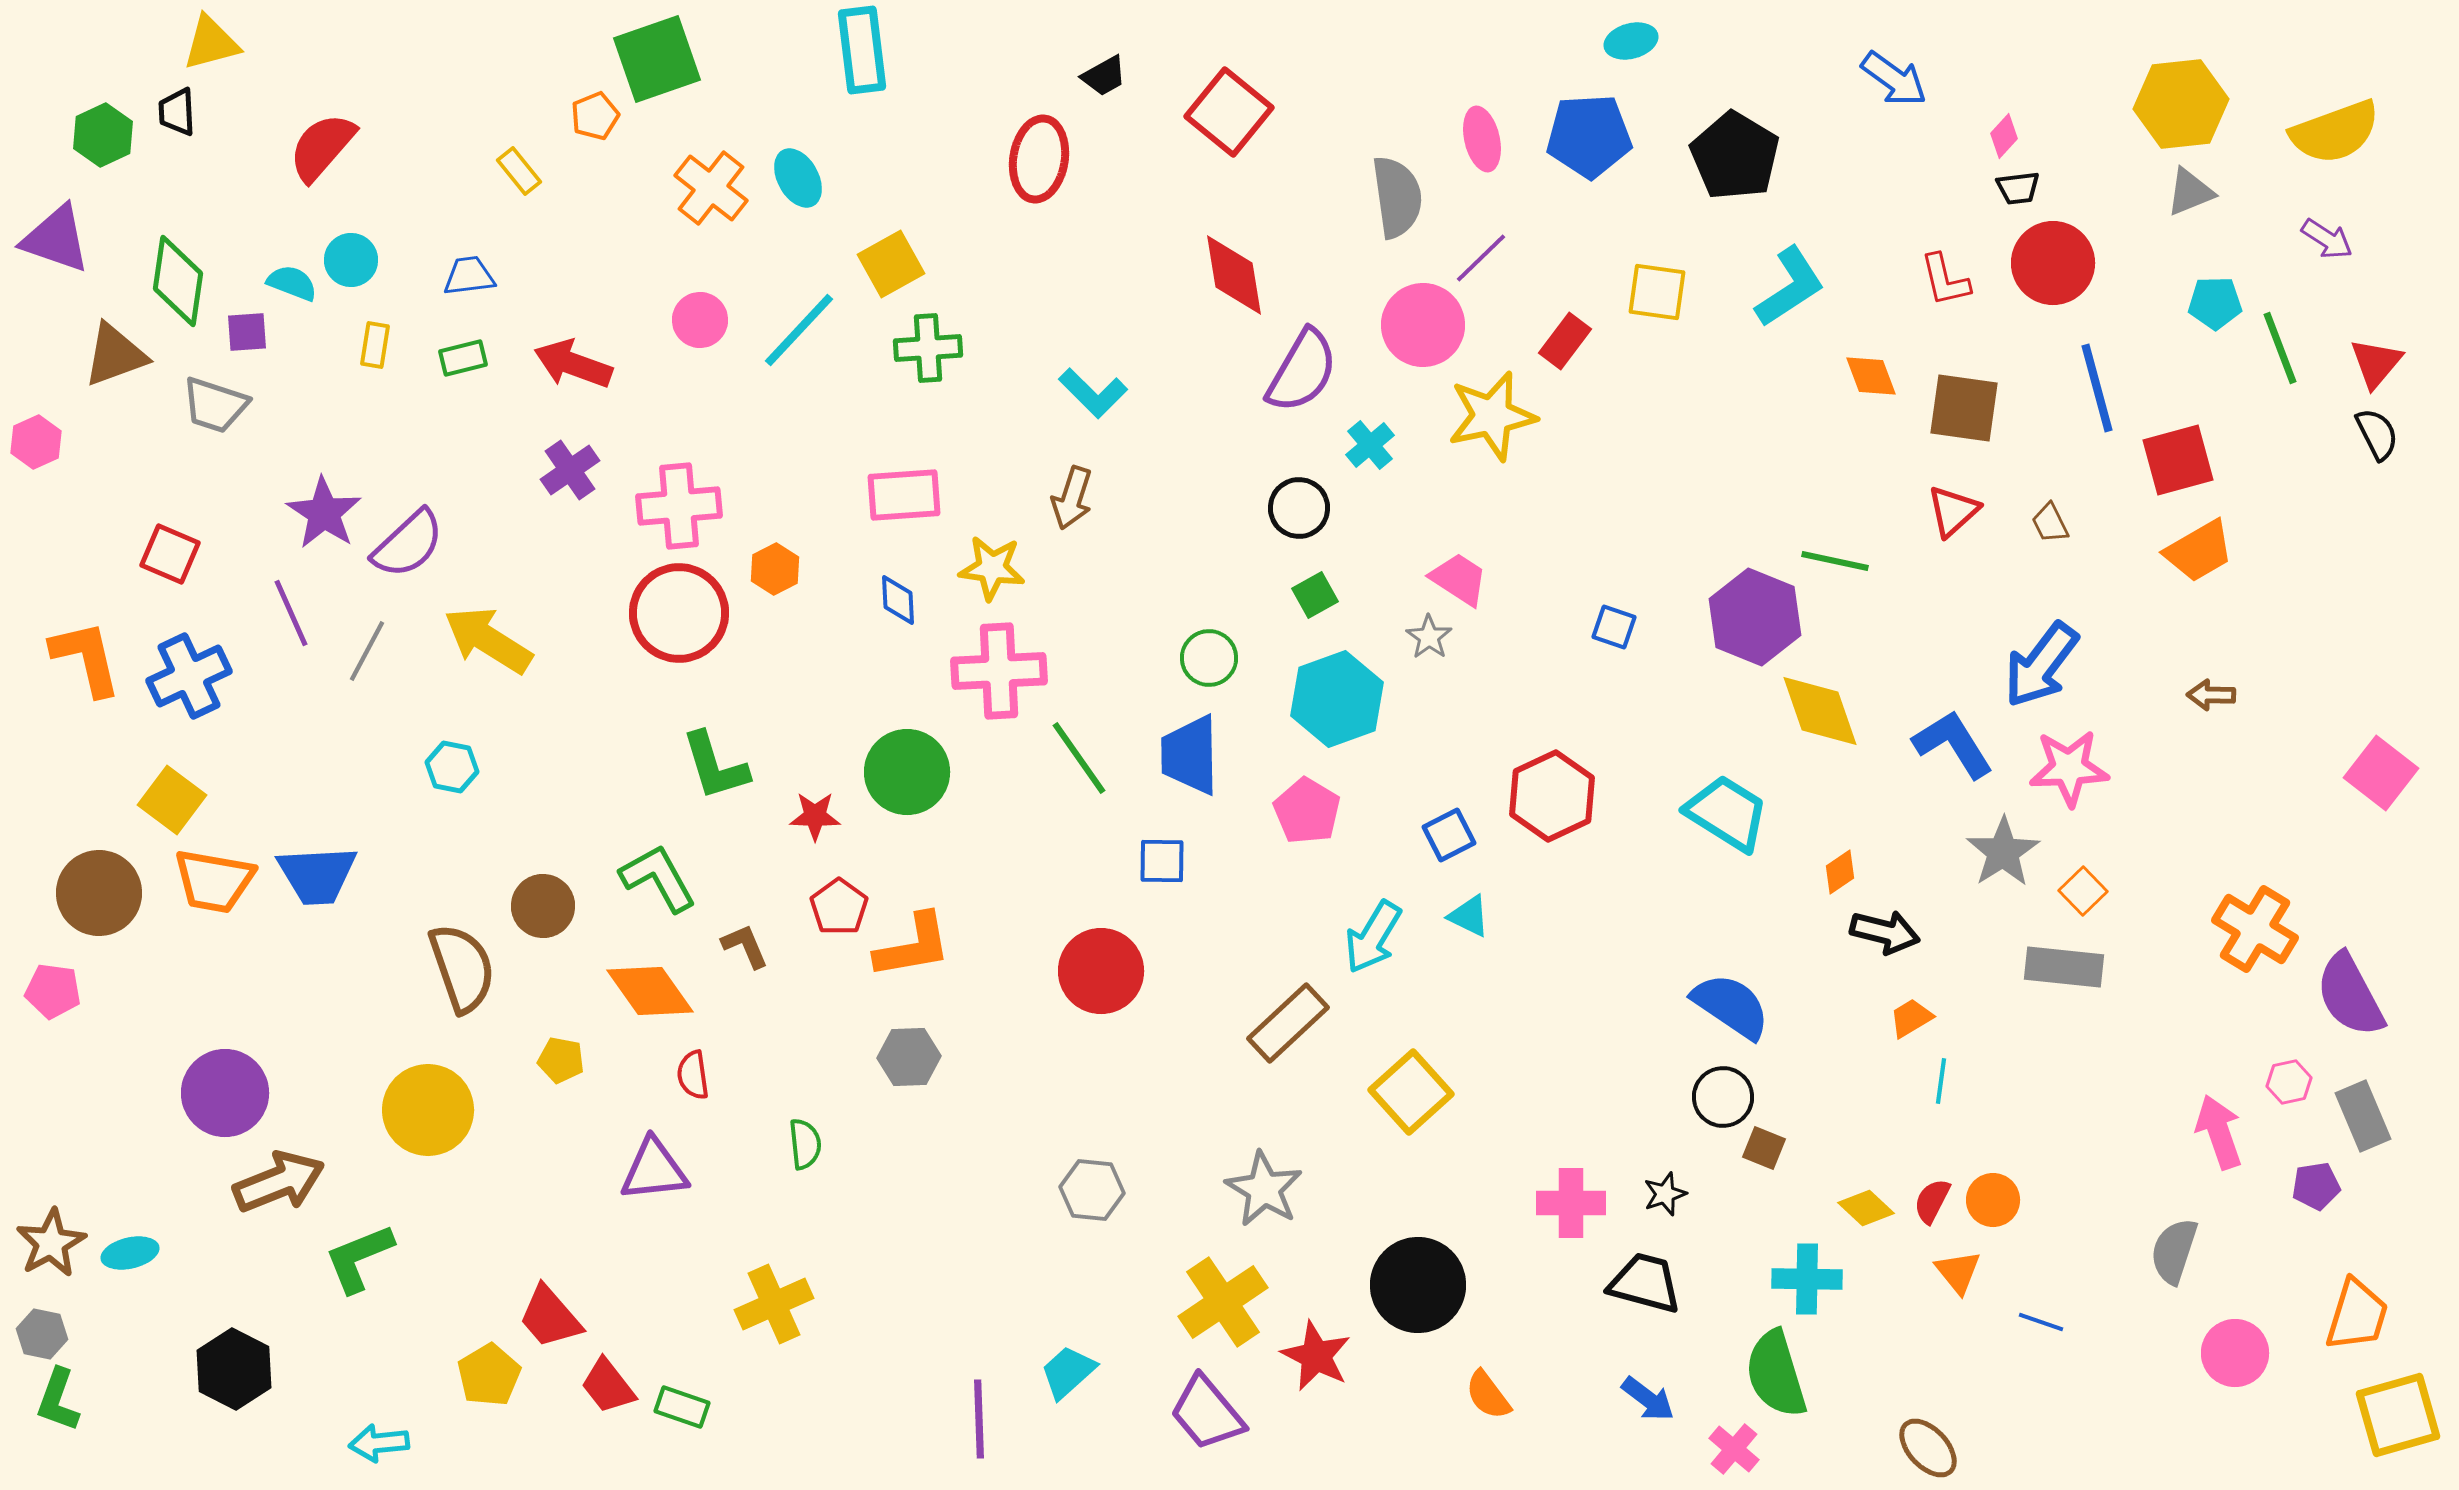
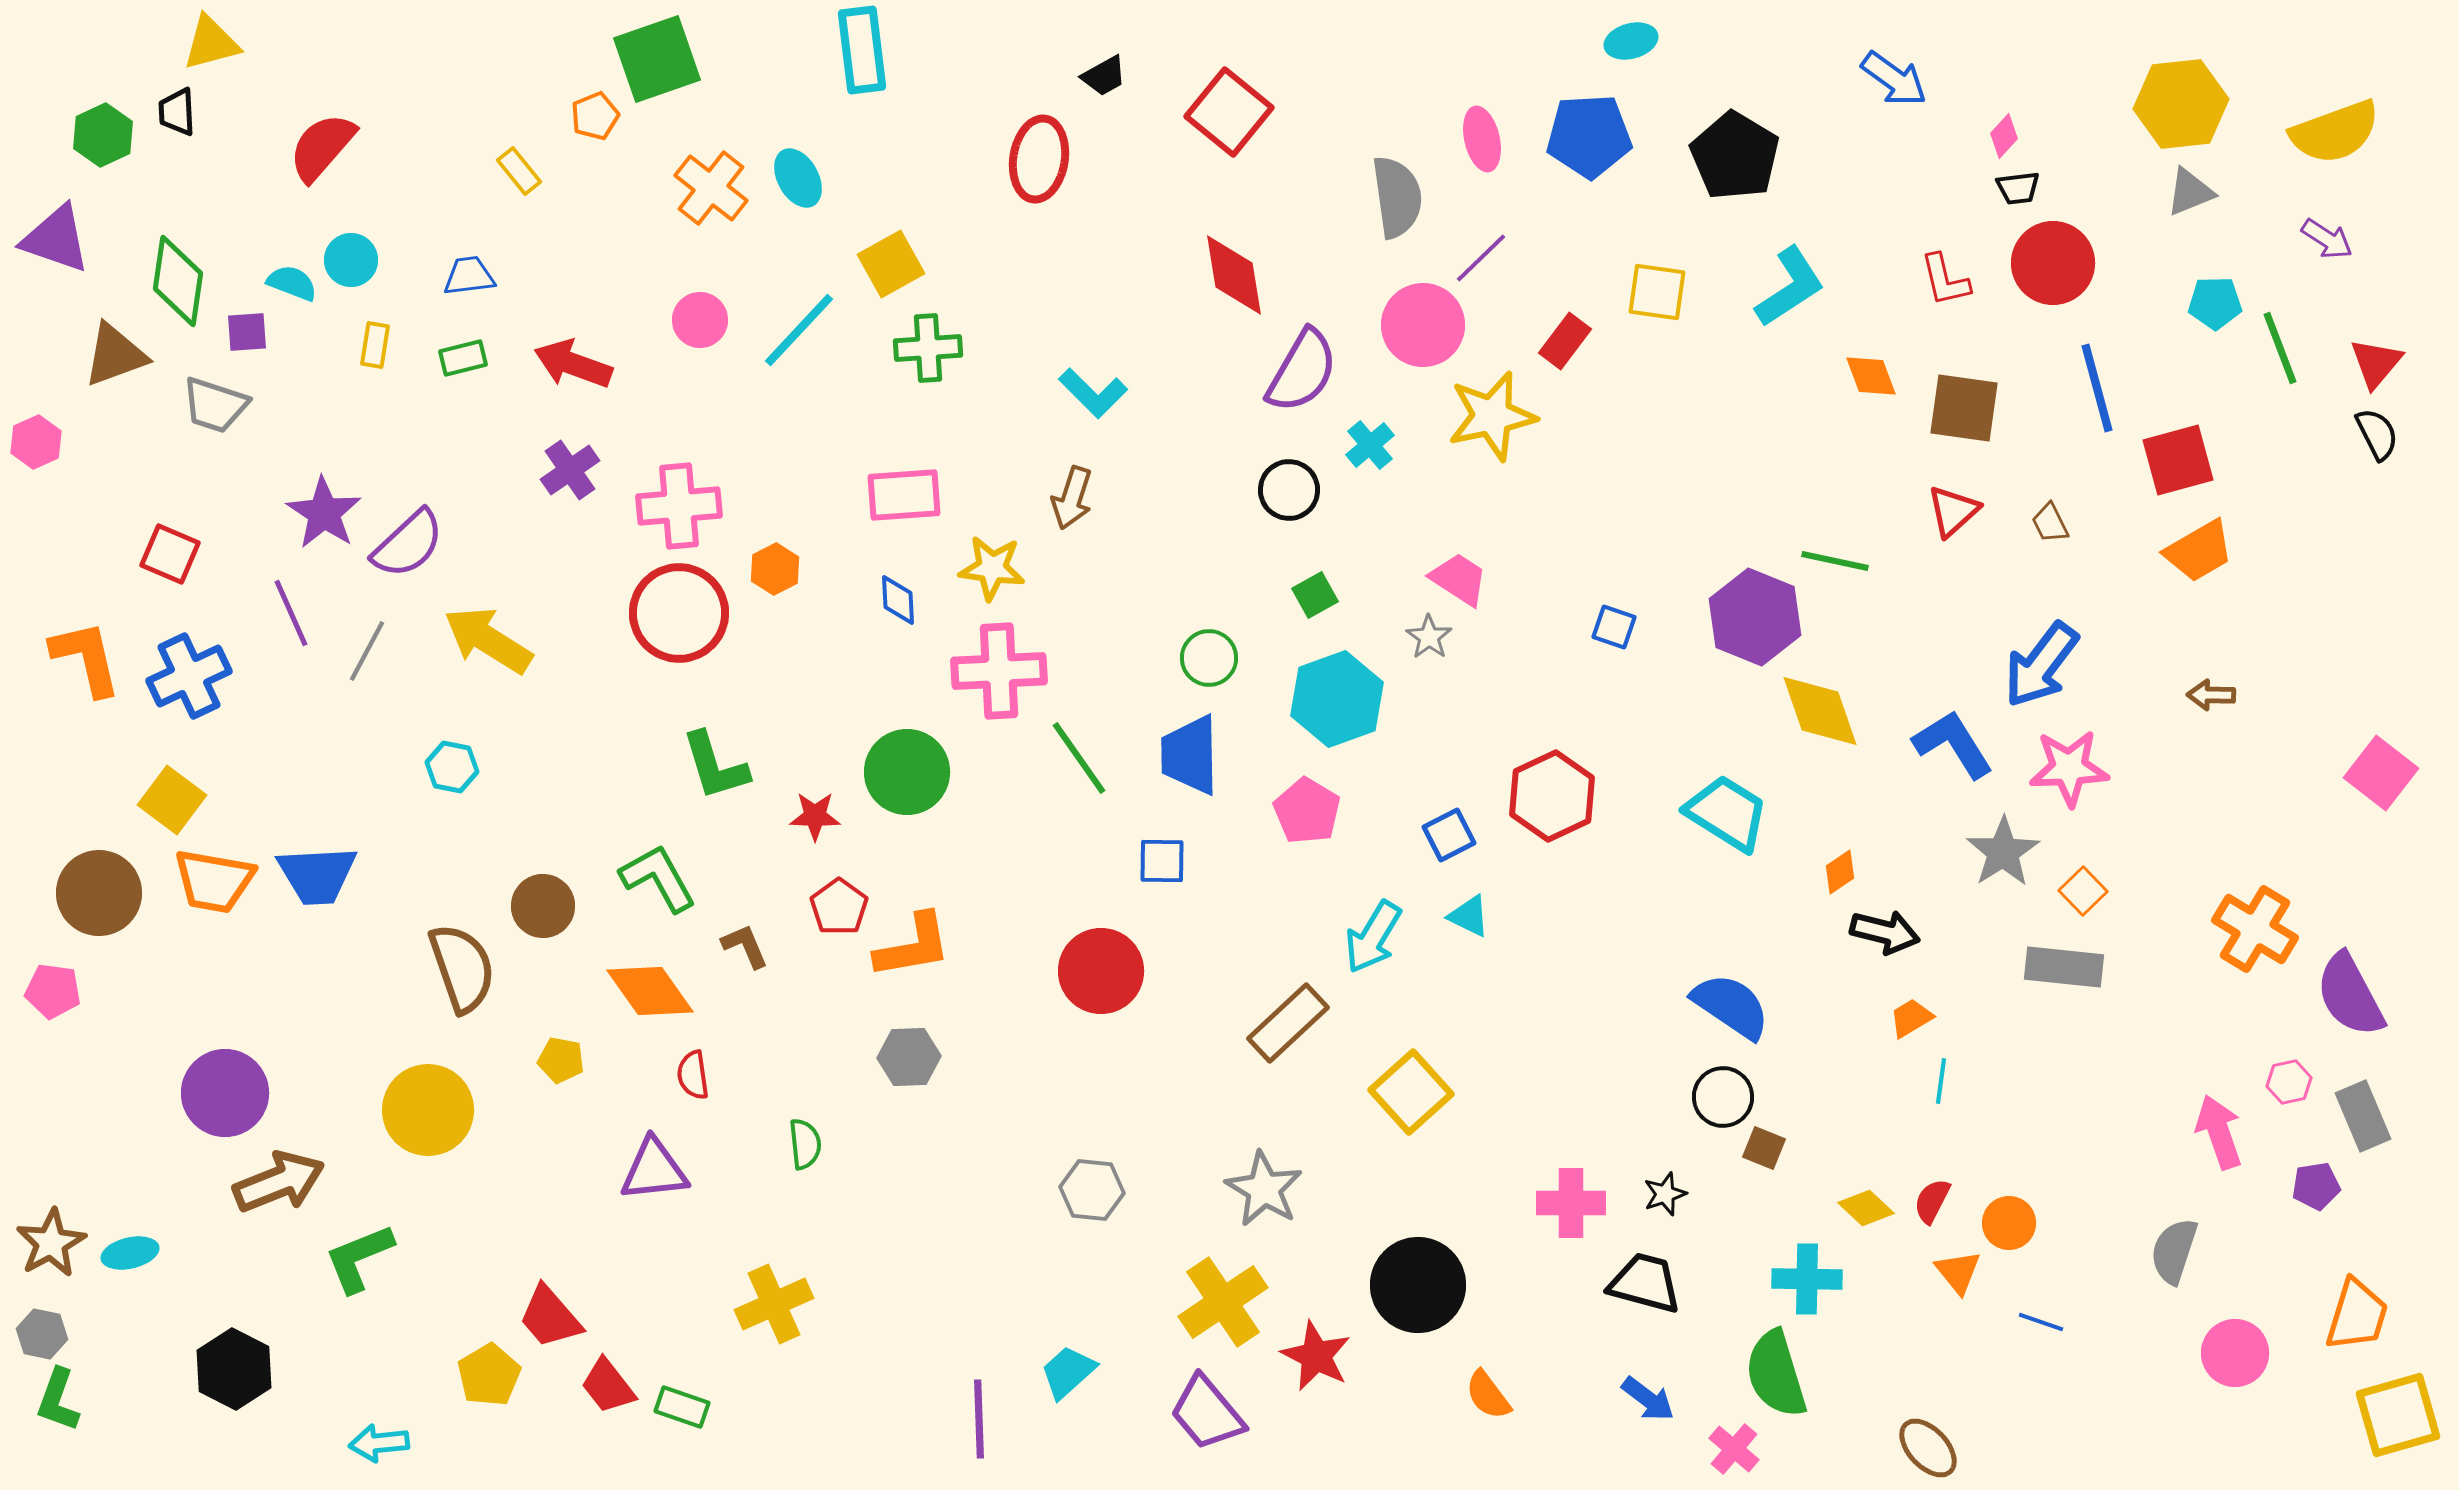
black circle at (1299, 508): moved 10 px left, 18 px up
orange circle at (1993, 1200): moved 16 px right, 23 px down
